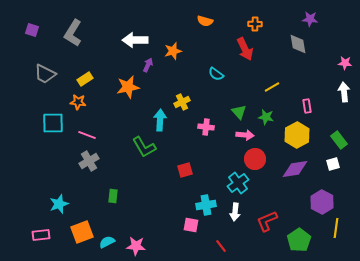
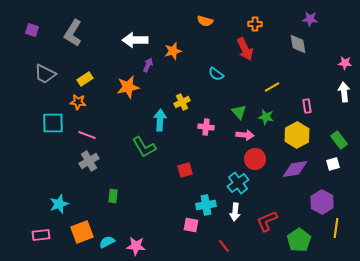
red line at (221, 246): moved 3 px right
